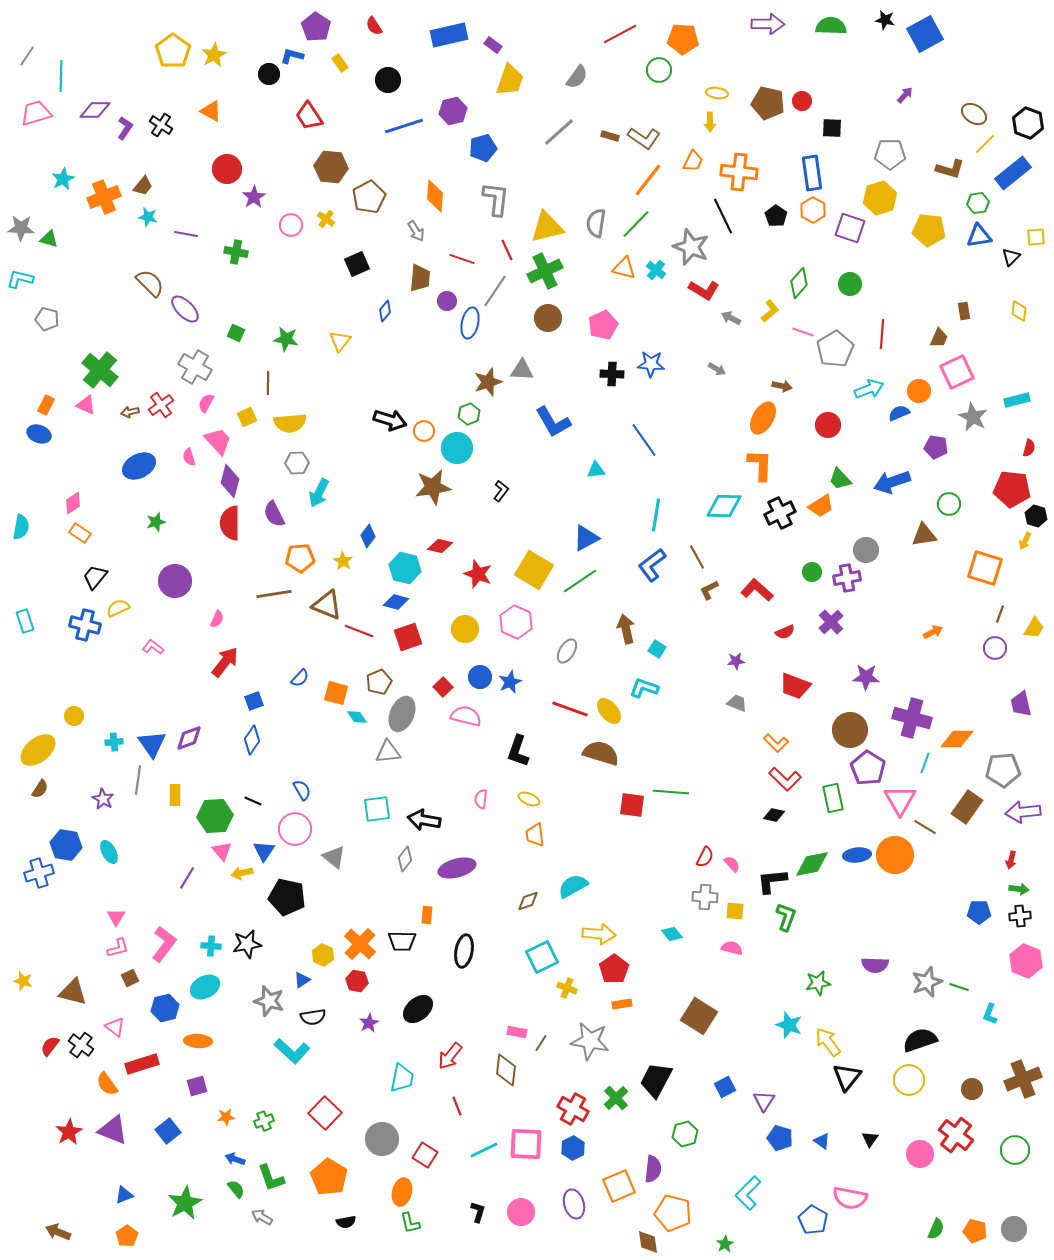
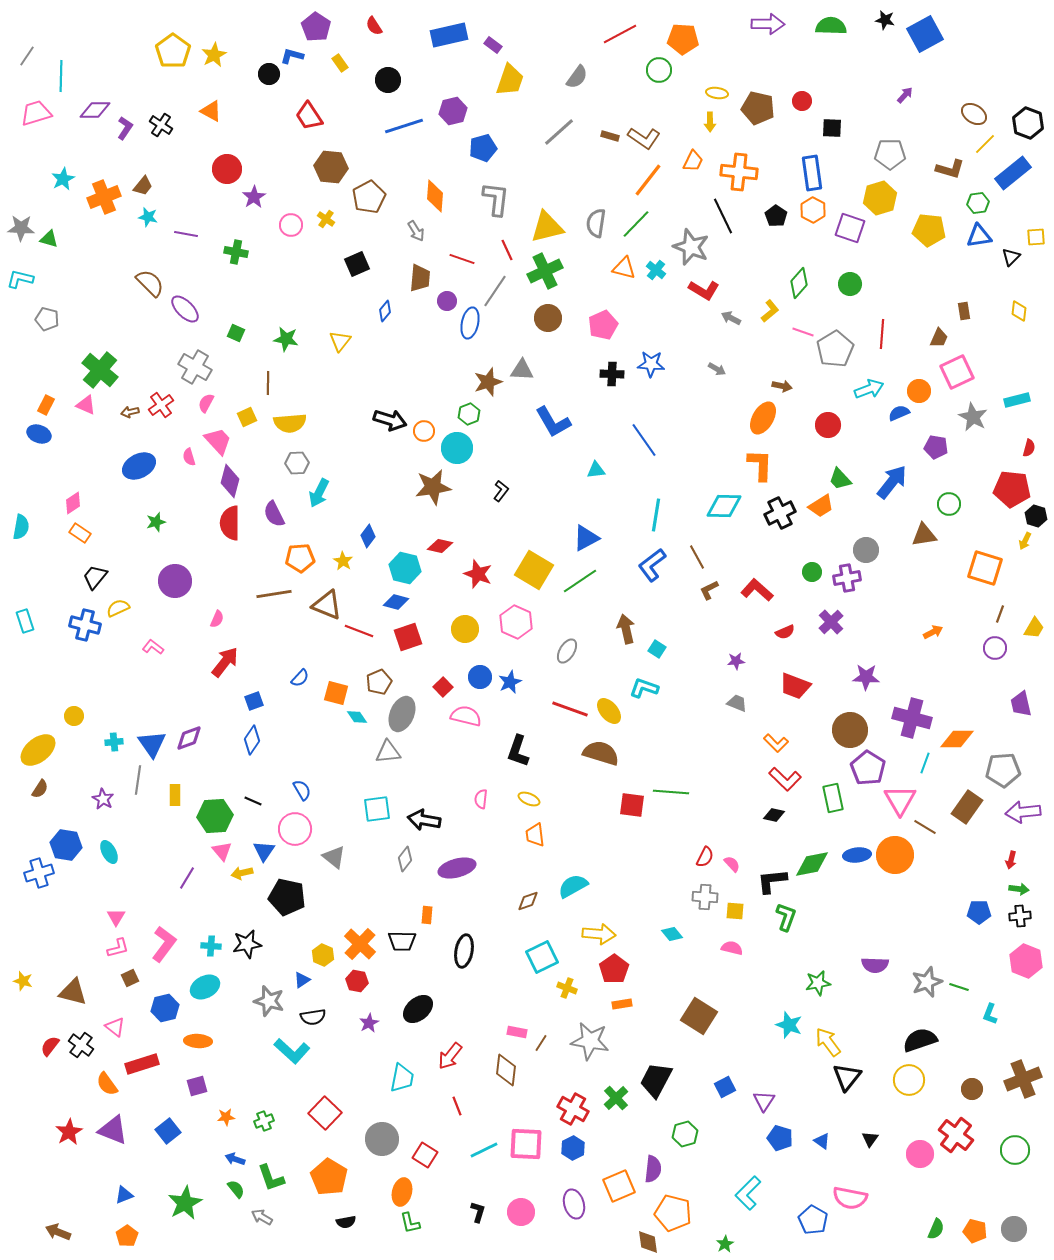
brown pentagon at (768, 103): moved 10 px left, 5 px down
blue arrow at (892, 482): rotated 147 degrees clockwise
